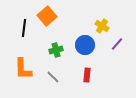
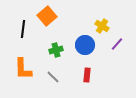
black line: moved 1 px left, 1 px down
